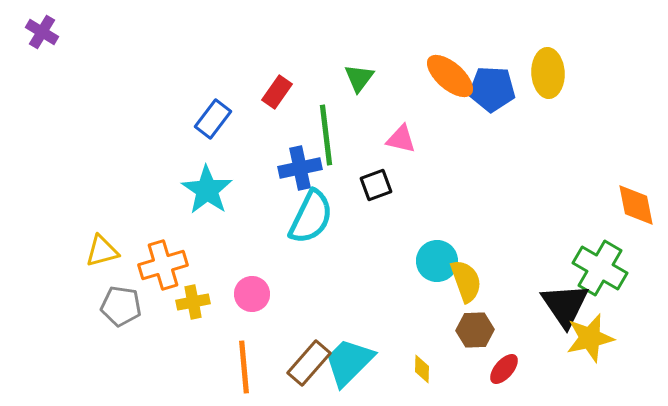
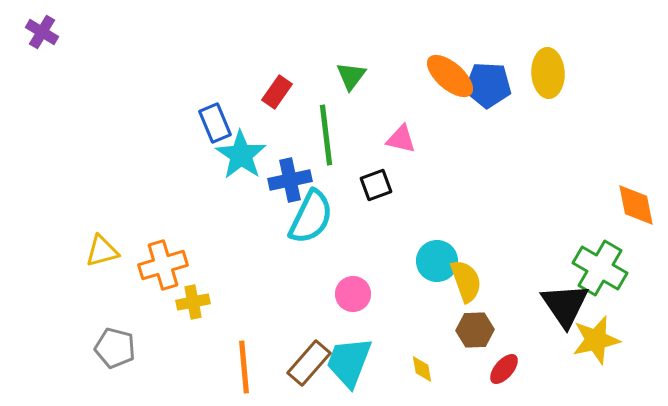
green triangle: moved 8 px left, 2 px up
blue pentagon: moved 4 px left, 4 px up
blue rectangle: moved 2 px right, 4 px down; rotated 60 degrees counterclockwise
blue cross: moved 10 px left, 12 px down
cyan star: moved 34 px right, 35 px up
pink circle: moved 101 px right
gray pentagon: moved 6 px left, 42 px down; rotated 6 degrees clockwise
yellow star: moved 6 px right, 2 px down
cyan trapezoid: rotated 24 degrees counterclockwise
yellow diamond: rotated 12 degrees counterclockwise
